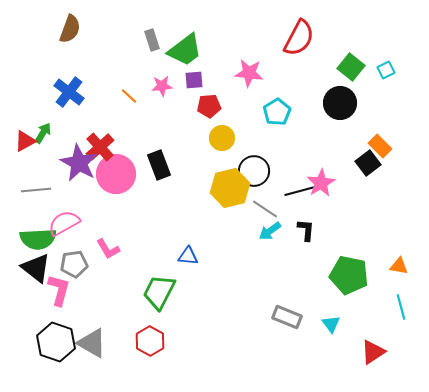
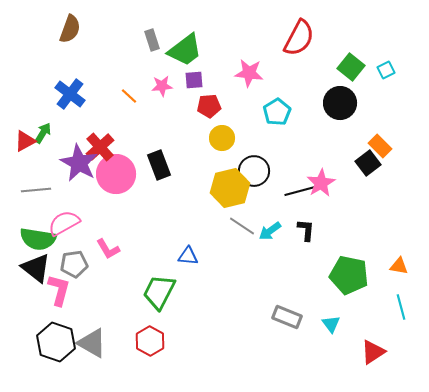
blue cross at (69, 92): moved 1 px right, 2 px down
gray line at (265, 209): moved 23 px left, 17 px down
green semicircle at (38, 239): rotated 12 degrees clockwise
